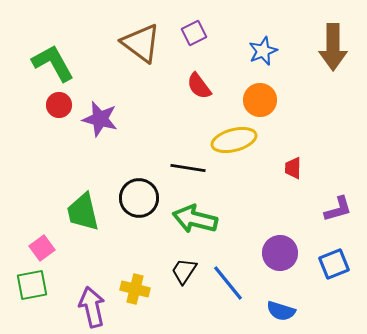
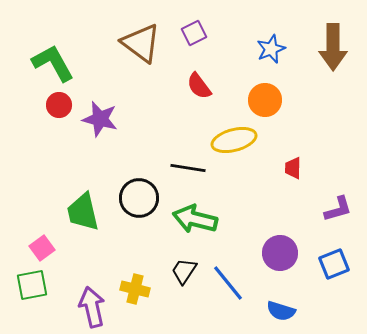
blue star: moved 8 px right, 2 px up
orange circle: moved 5 px right
